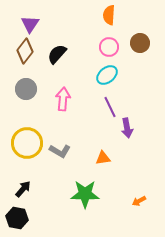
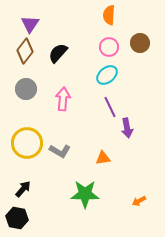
black semicircle: moved 1 px right, 1 px up
